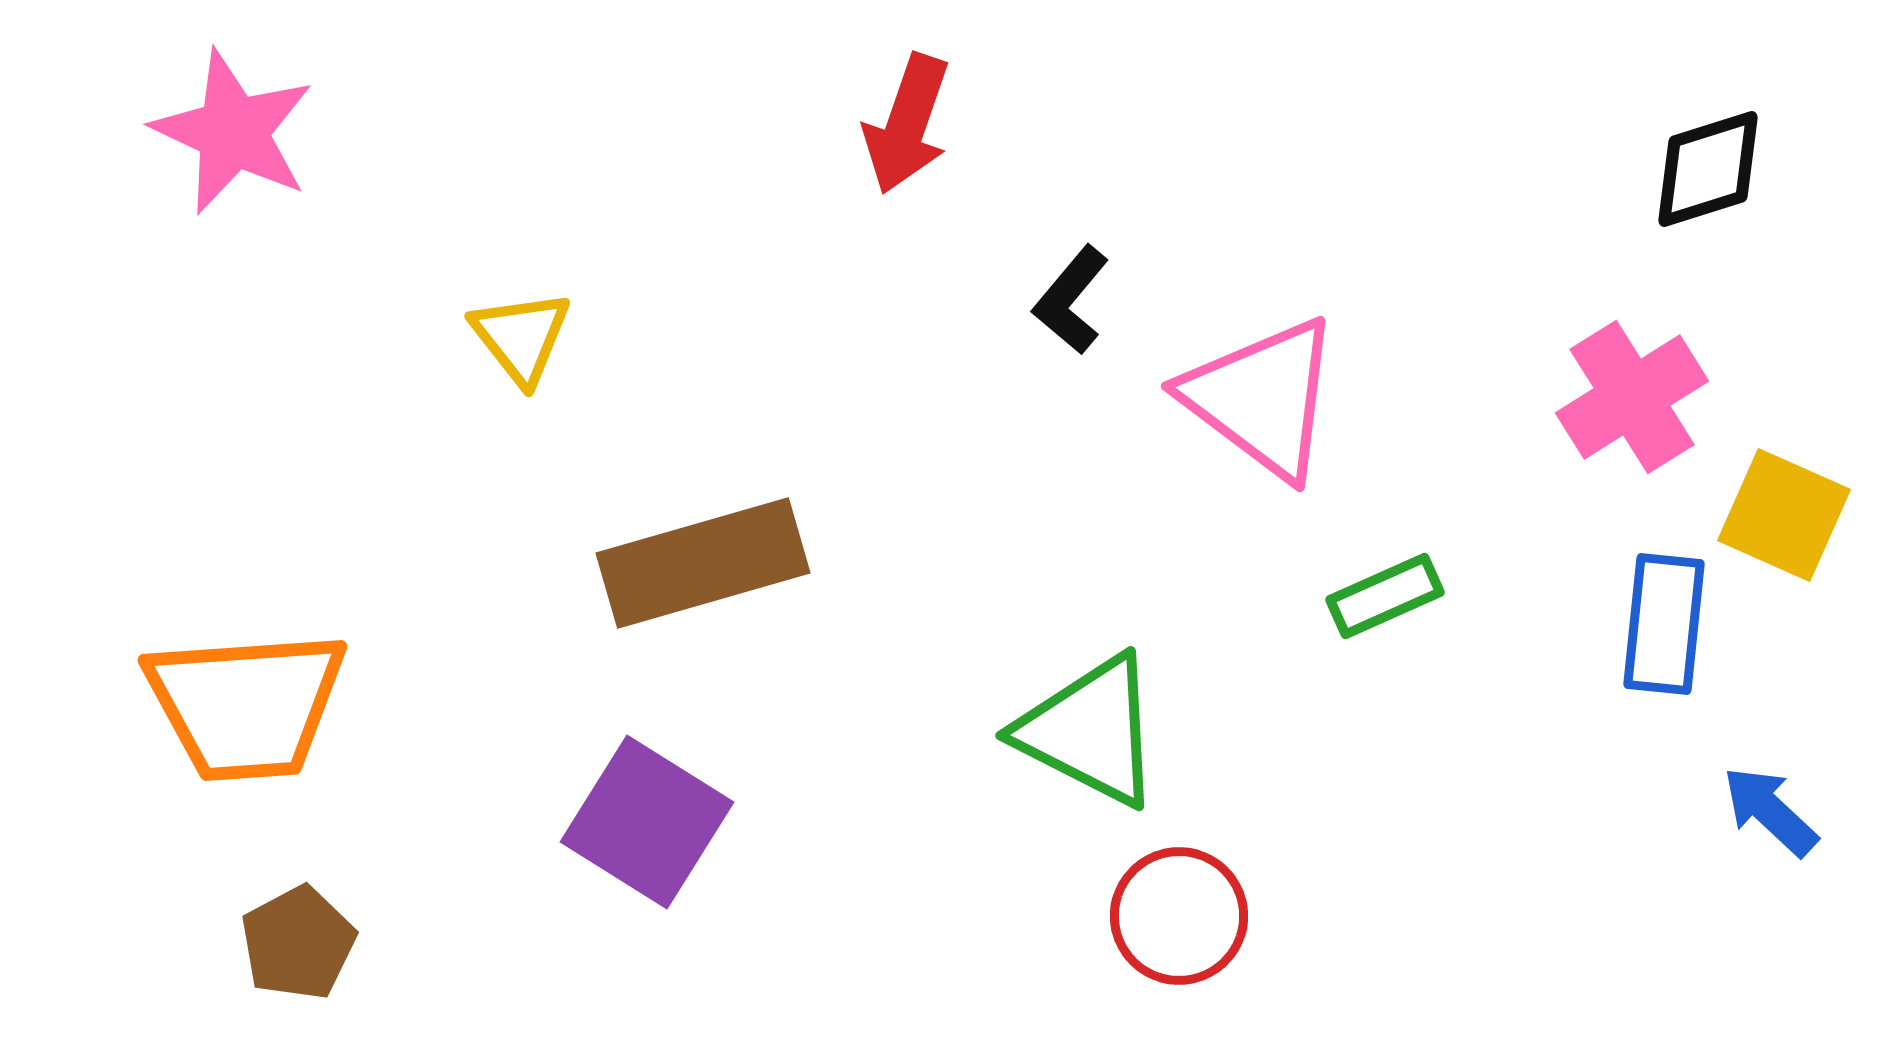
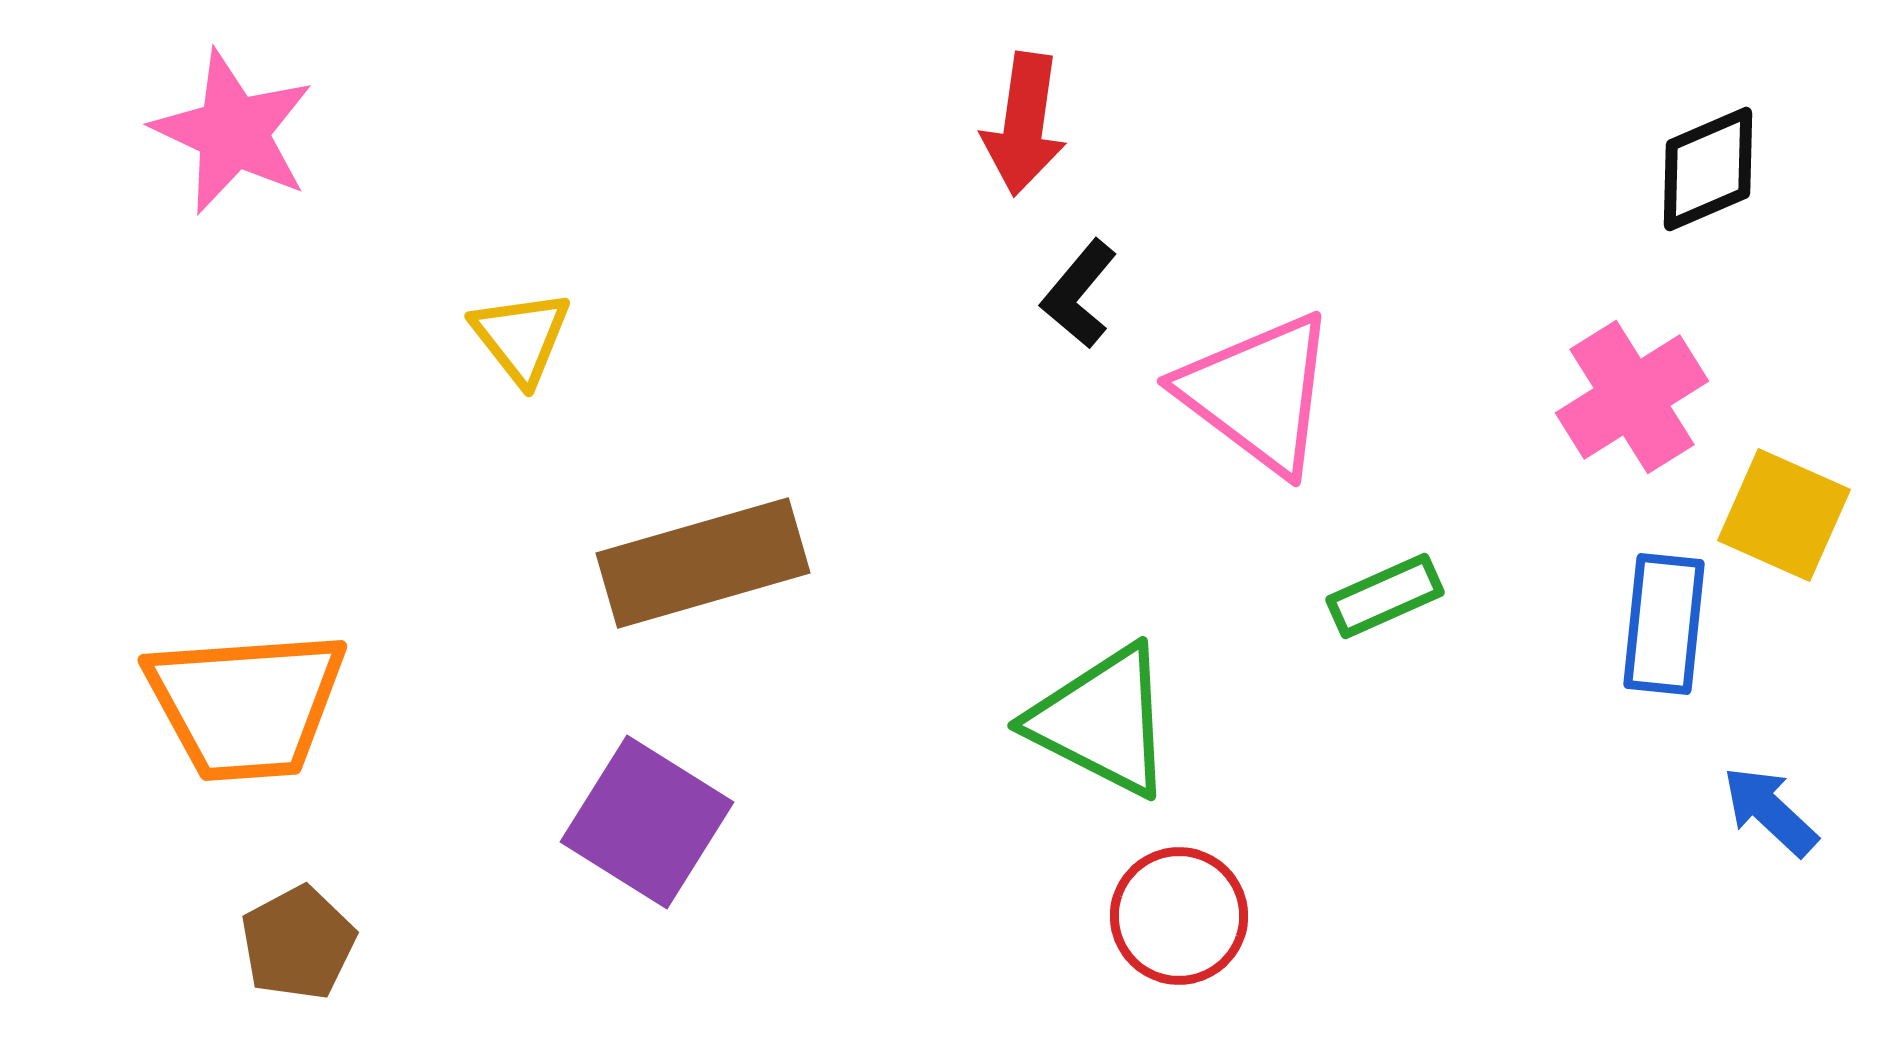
red arrow: moved 117 px right; rotated 11 degrees counterclockwise
black diamond: rotated 6 degrees counterclockwise
black L-shape: moved 8 px right, 6 px up
pink triangle: moved 4 px left, 5 px up
green triangle: moved 12 px right, 10 px up
